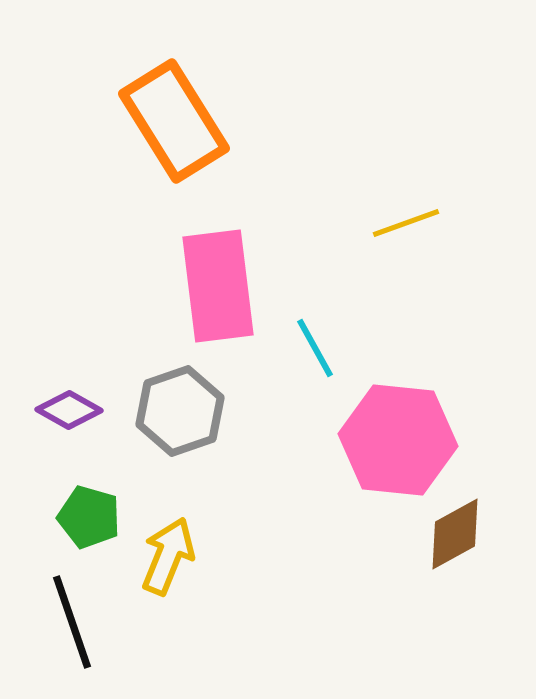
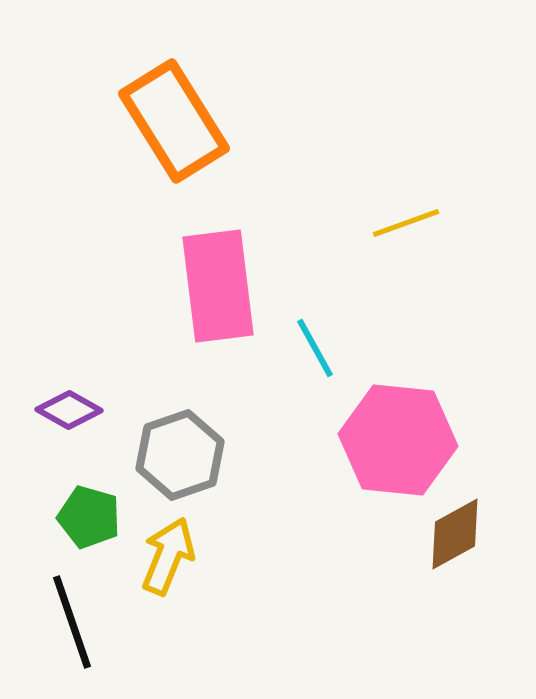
gray hexagon: moved 44 px down
